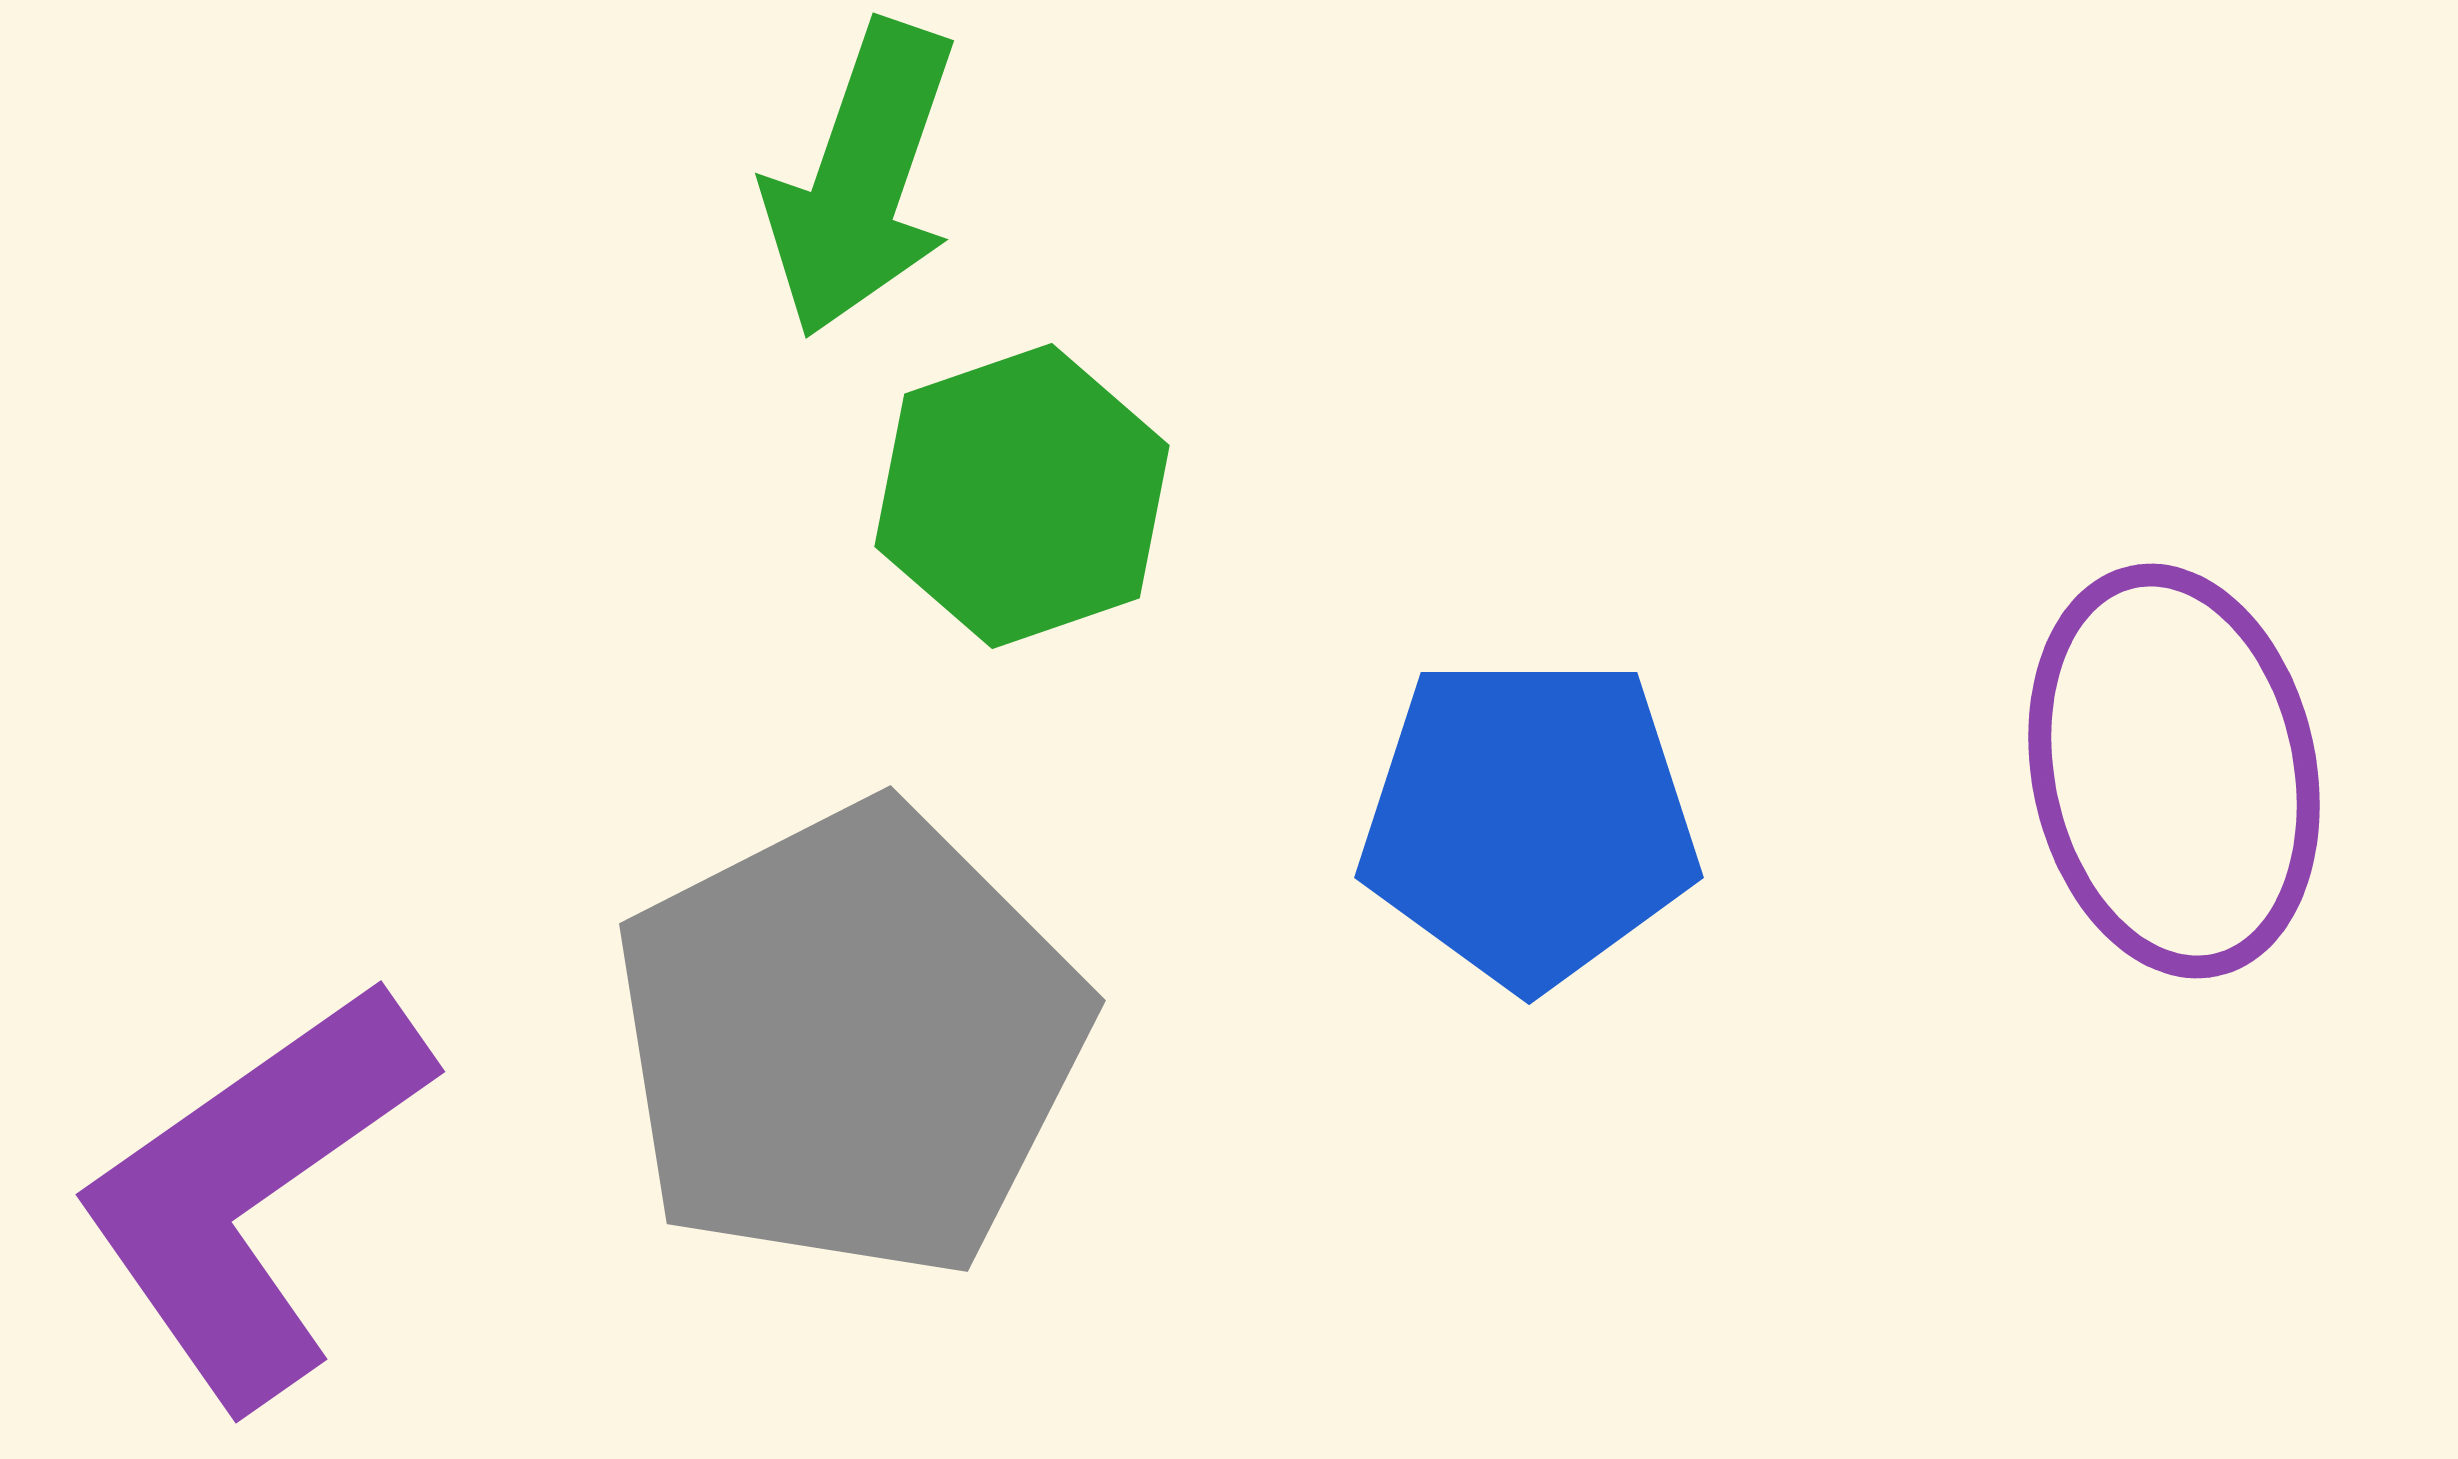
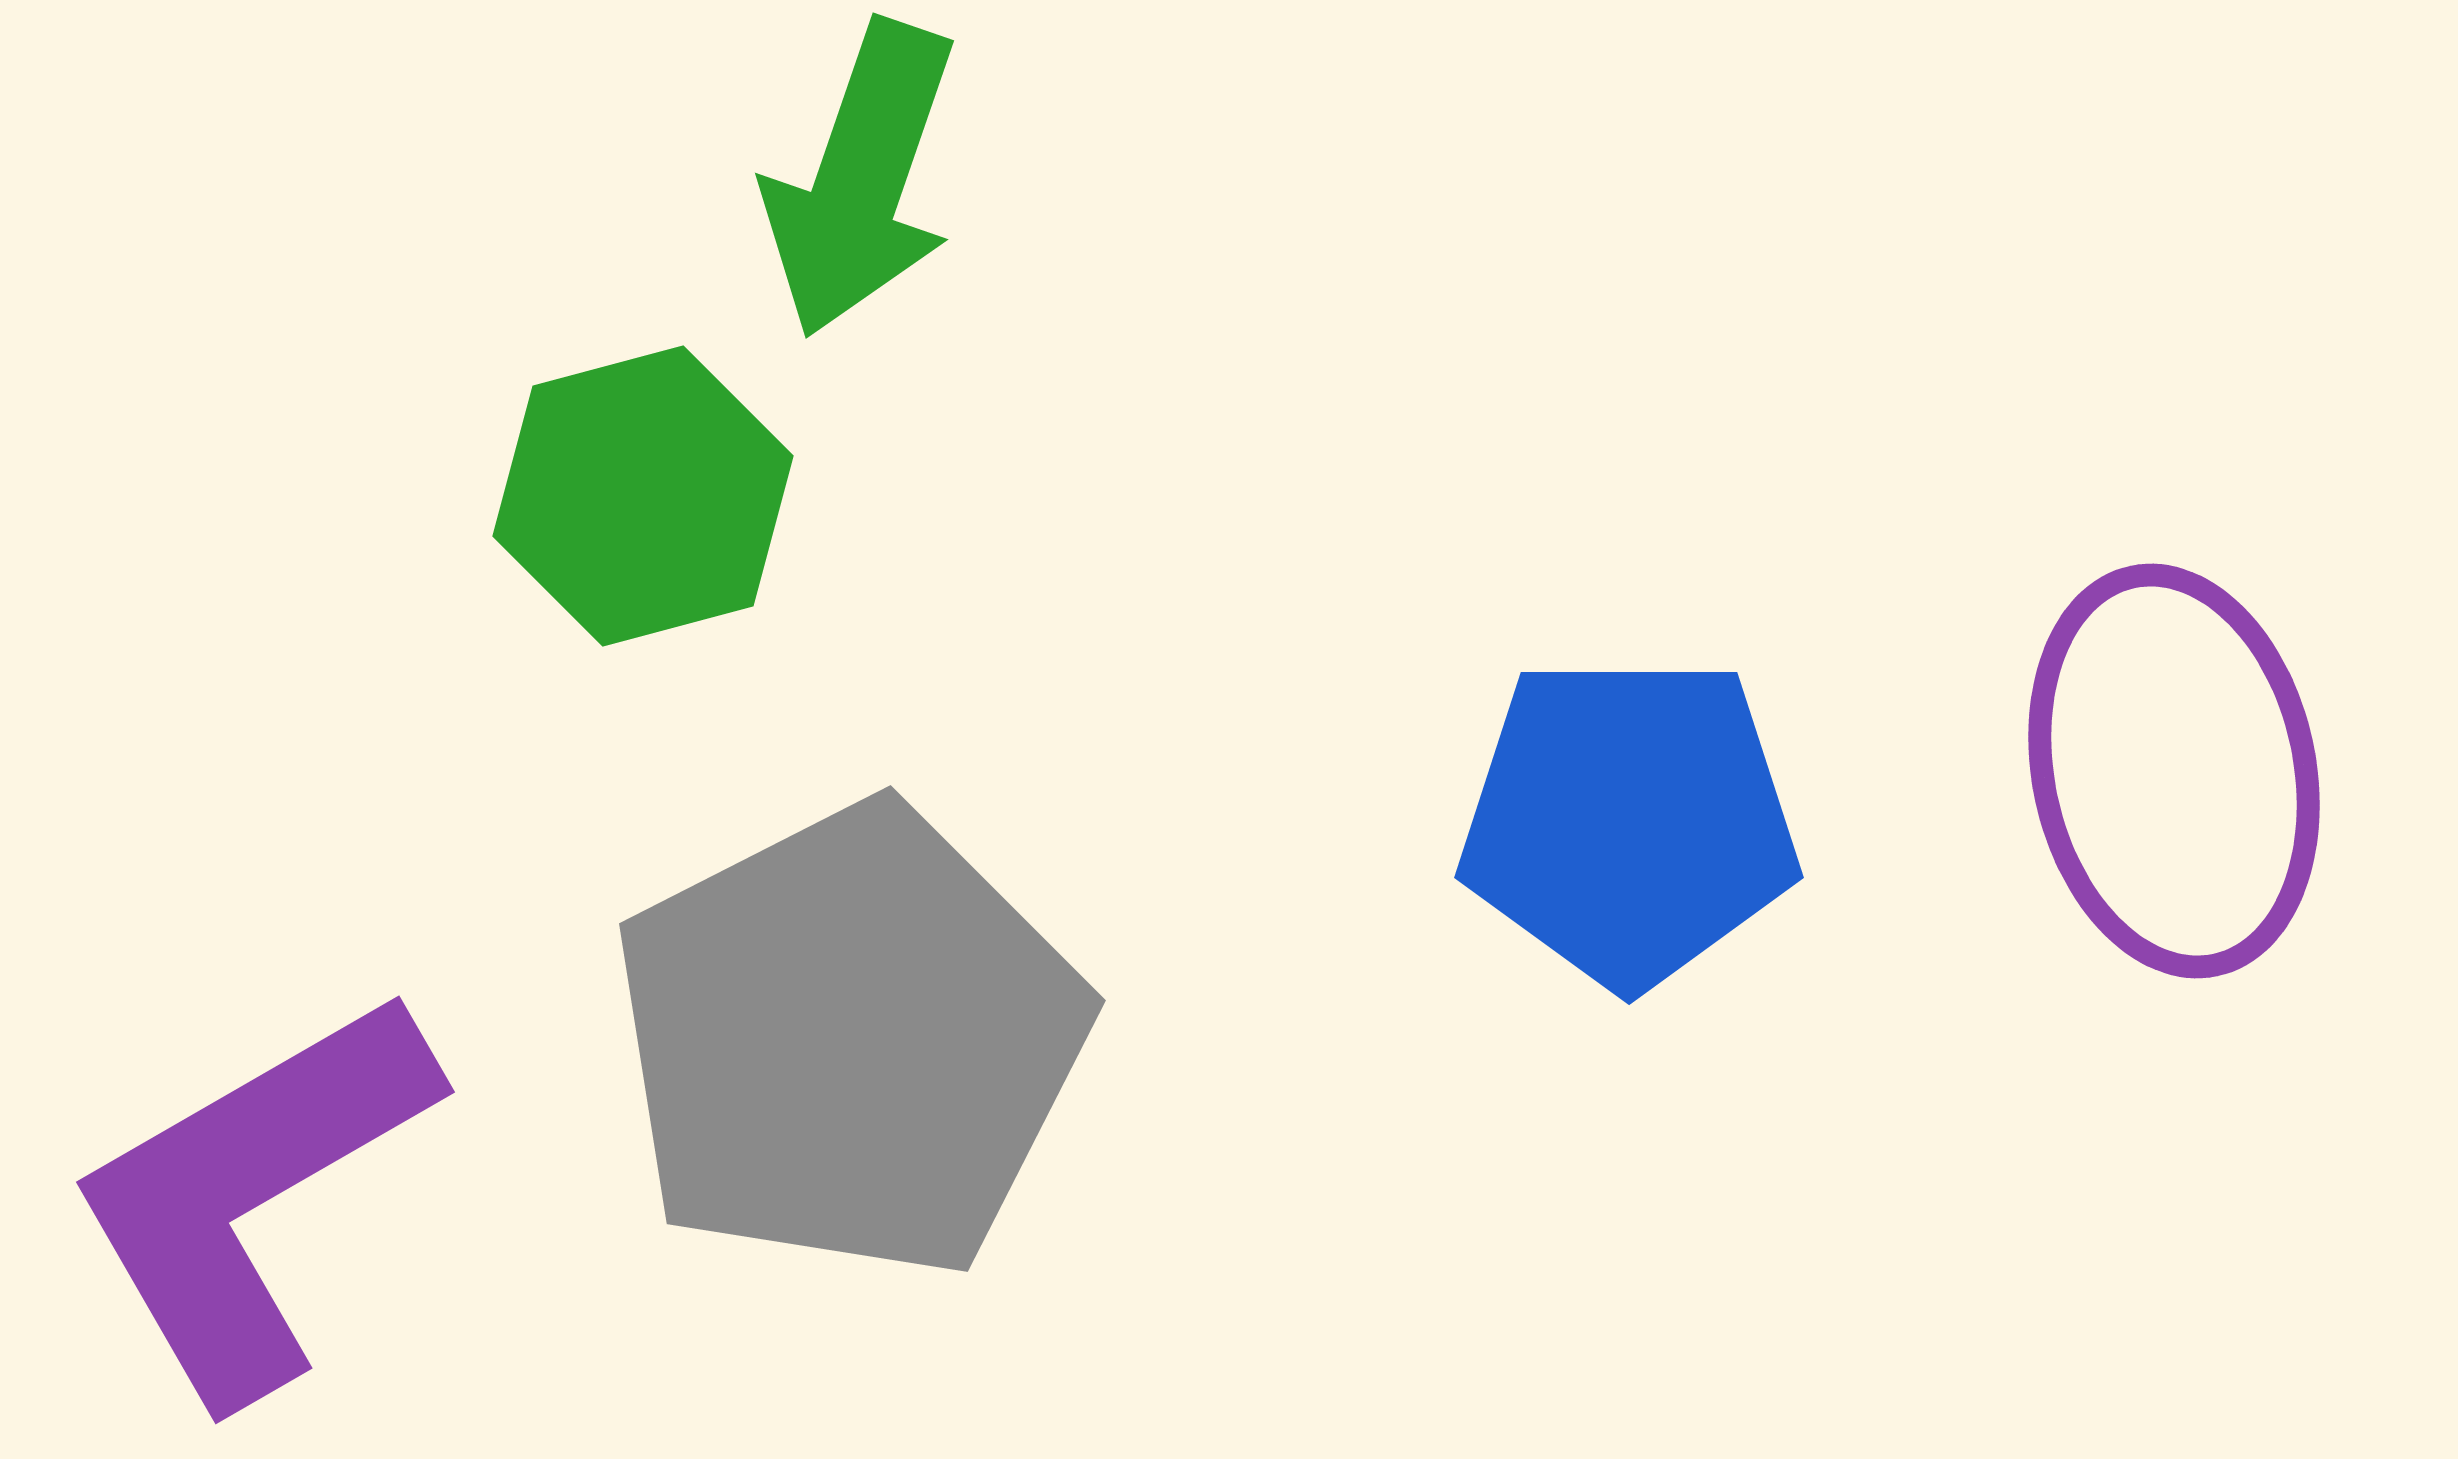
green hexagon: moved 379 px left; rotated 4 degrees clockwise
blue pentagon: moved 100 px right
purple L-shape: moved 3 px down; rotated 5 degrees clockwise
